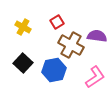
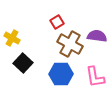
yellow cross: moved 11 px left, 11 px down
brown cross: moved 1 px left, 1 px up
blue hexagon: moved 7 px right, 4 px down; rotated 10 degrees clockwise
pink L-shape: rotated 115 degrees clockwise
